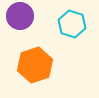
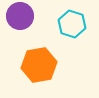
orange hexagon: moved 4 px right; rotated 8 degrees clockwise
